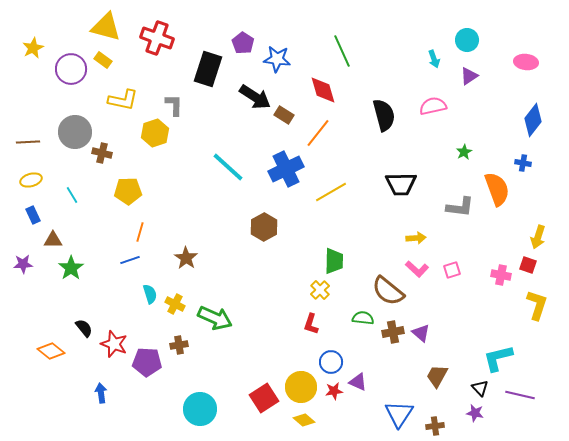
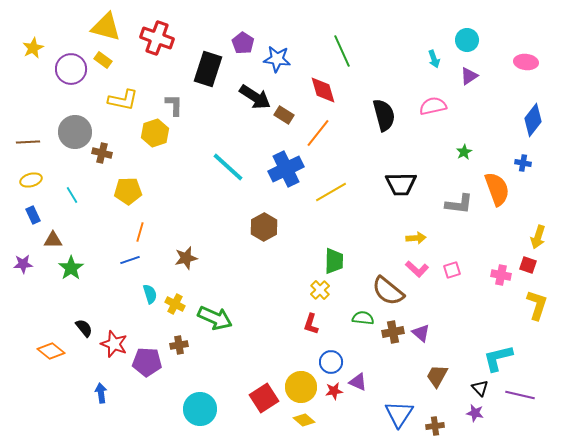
gray L-shape at (460, 207): moved 1 px left, 3 px up
brown star at (186, 258): rotated 25 degrees clockwise
